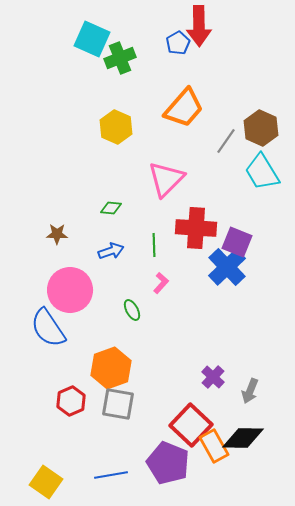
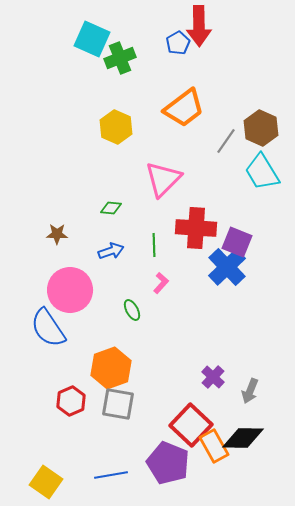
orange trapezoid: rotated 12 degrees clockwise
pink triangle: moved 3 px left
